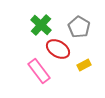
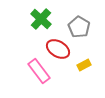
green cross: moved 6 px up
